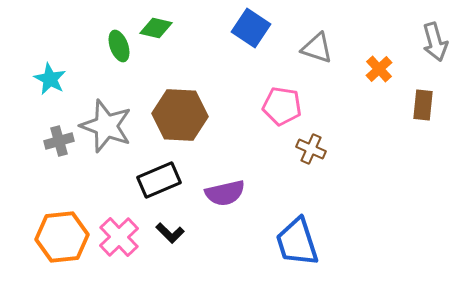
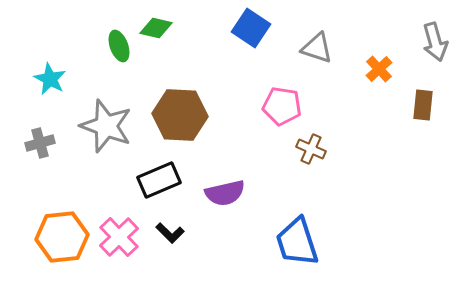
gray cross: moved 19 px left, 2 px down
